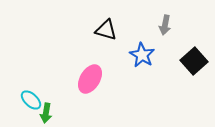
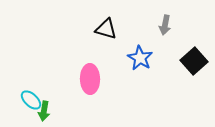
black triangle: moved 1 px up
blue star: moved 2 px left, 3 px down
pink ellipse: rotated 32 degrees counterclockwise
green arrow: moved 2 px left, 2 px up
